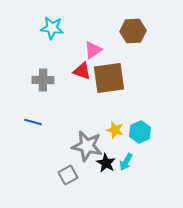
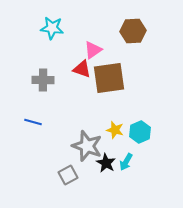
red triangle: moved 2 px up
gray star: rotated 8 degrees clockwise
